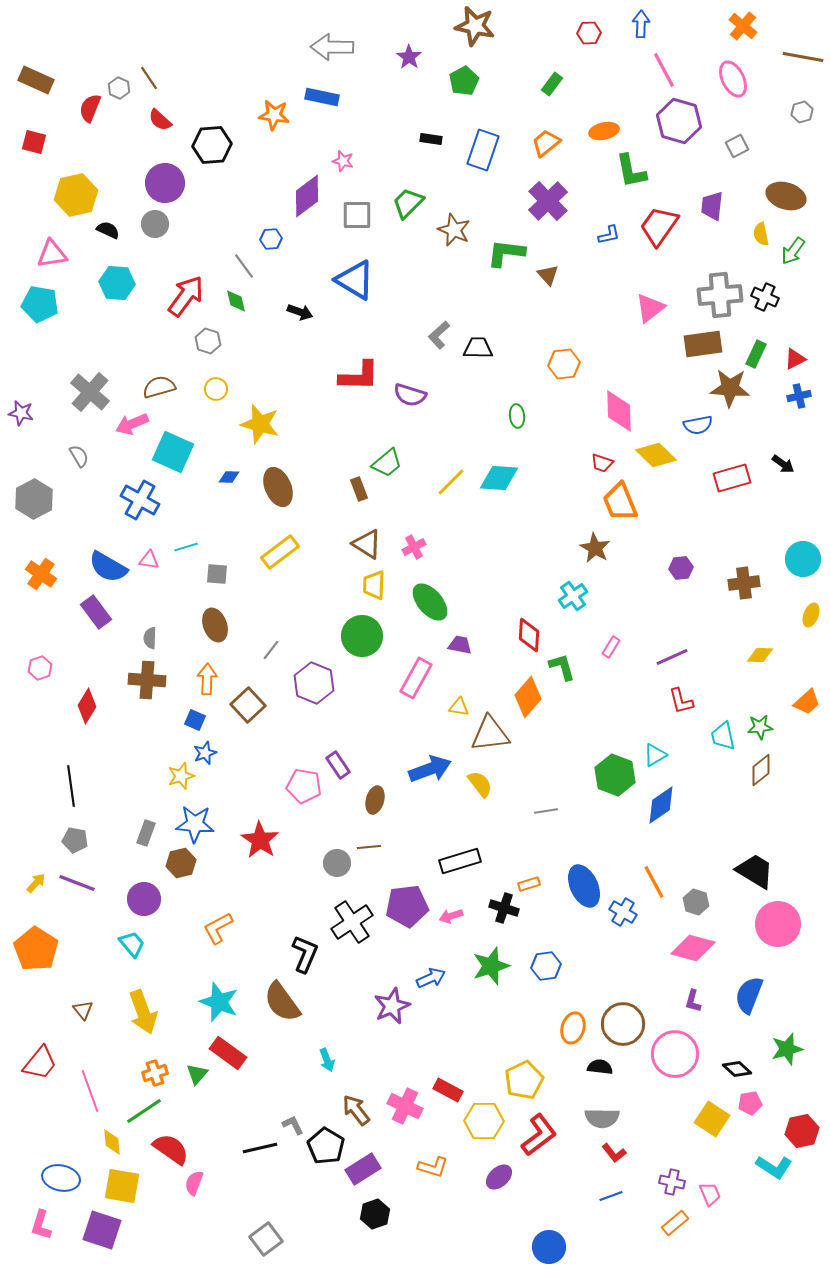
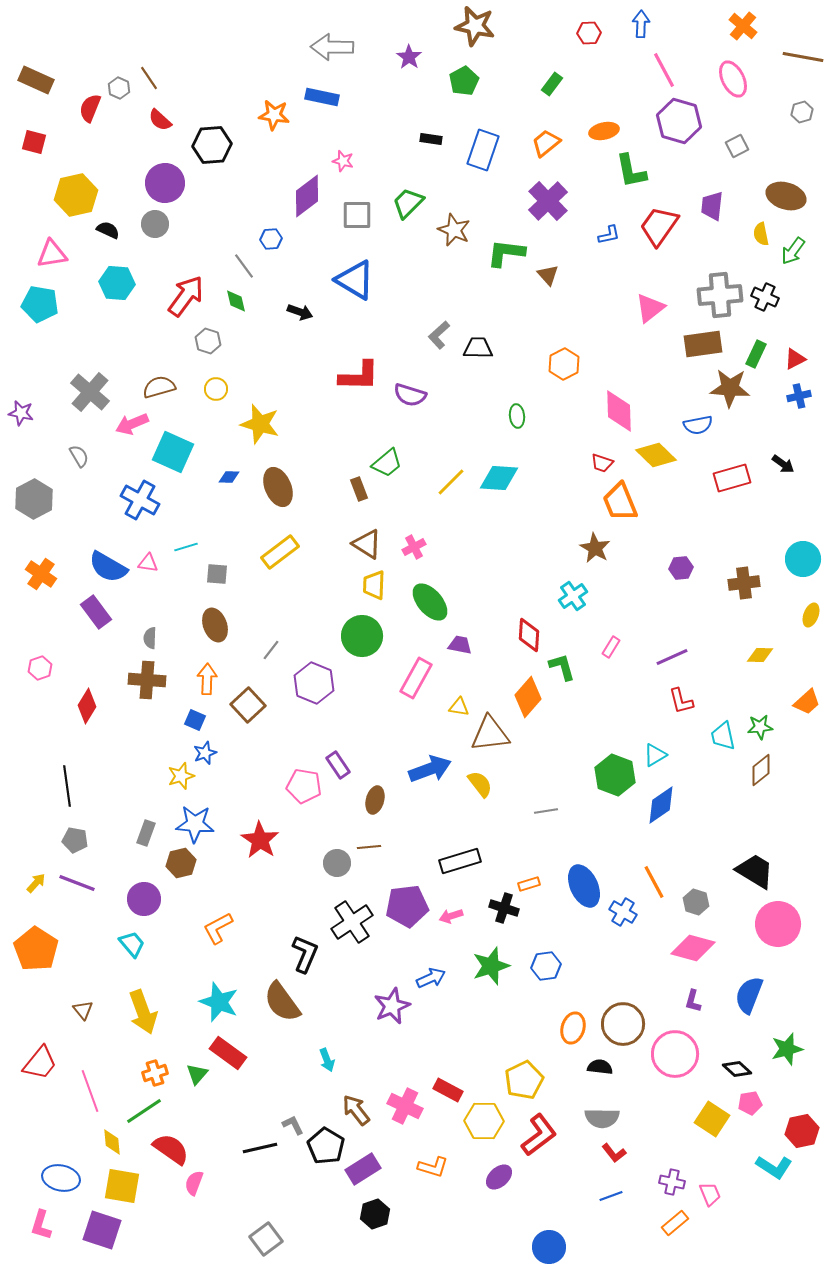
orange hexagon at (564, 364): rotated 20 degrees counterclockwise
pink triangle at (149, 560): moved 1 px left, 3 px down
black line at (71, 786): moved 4 px left
